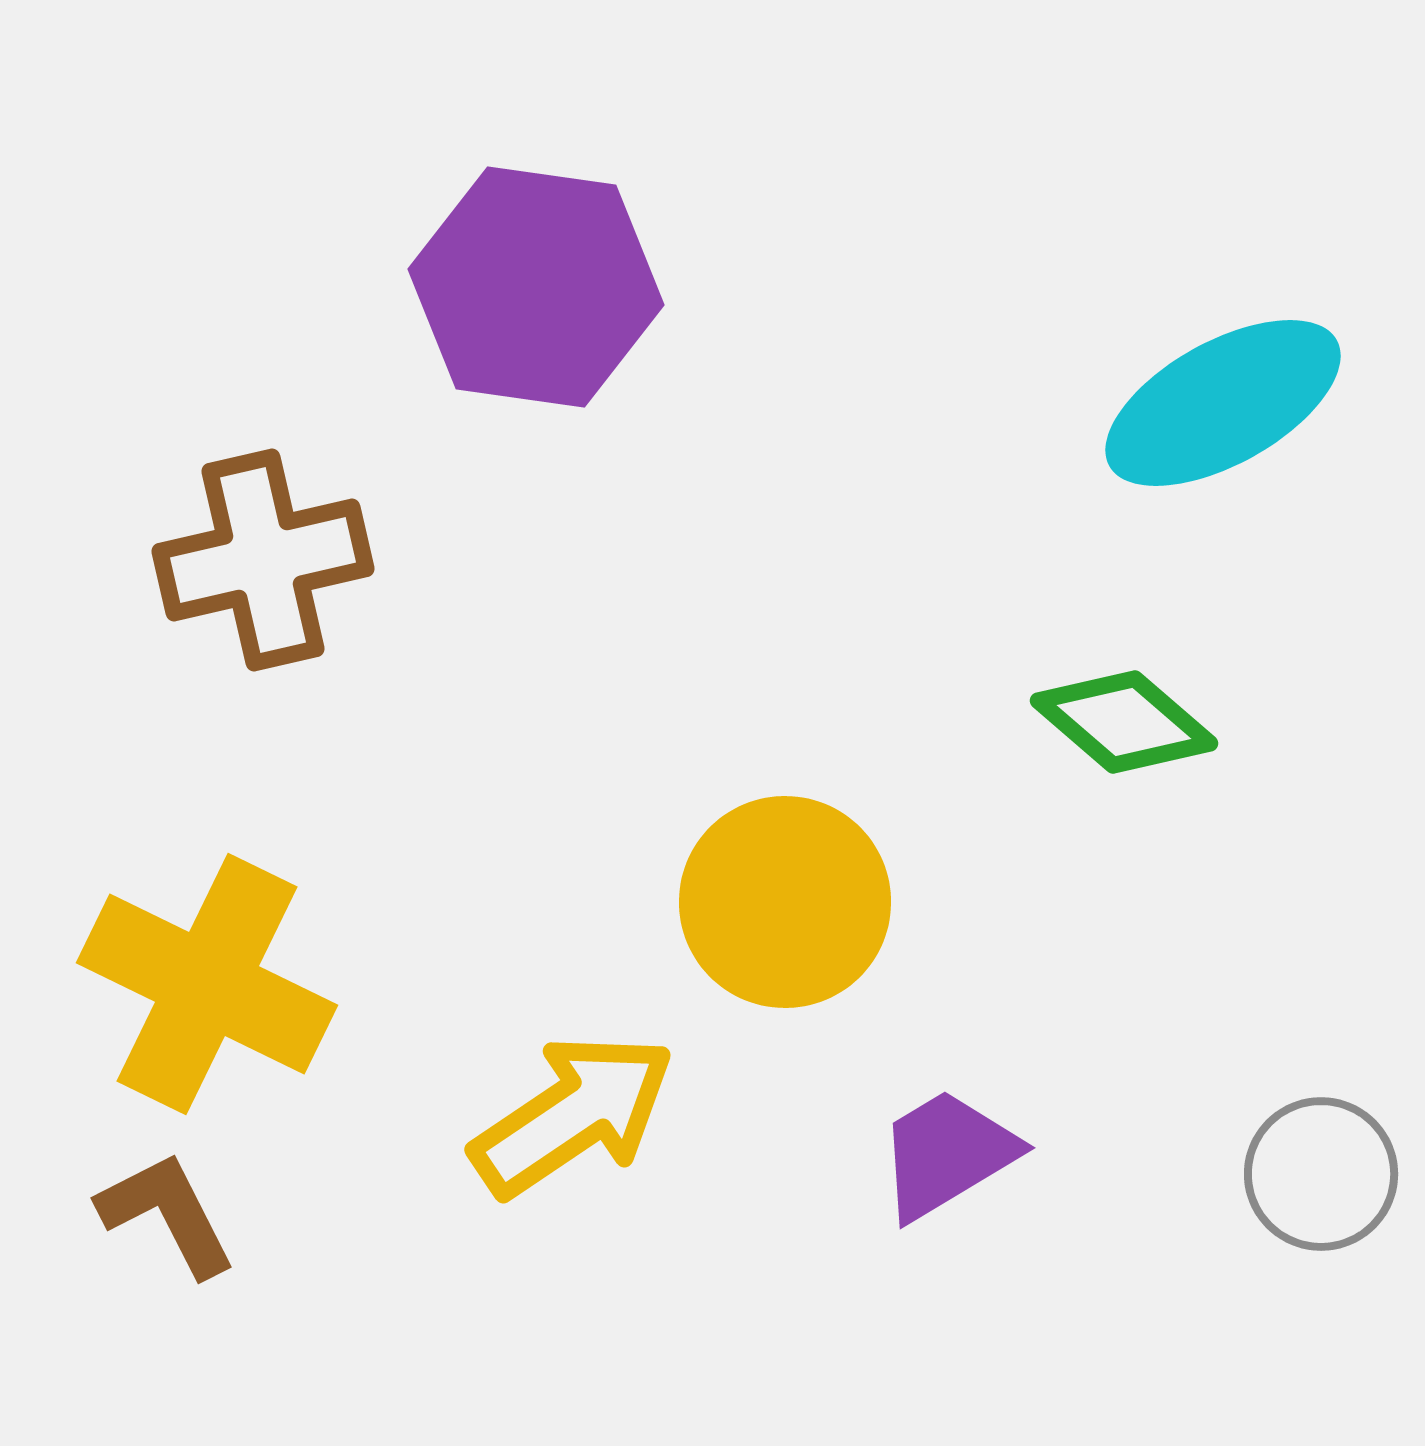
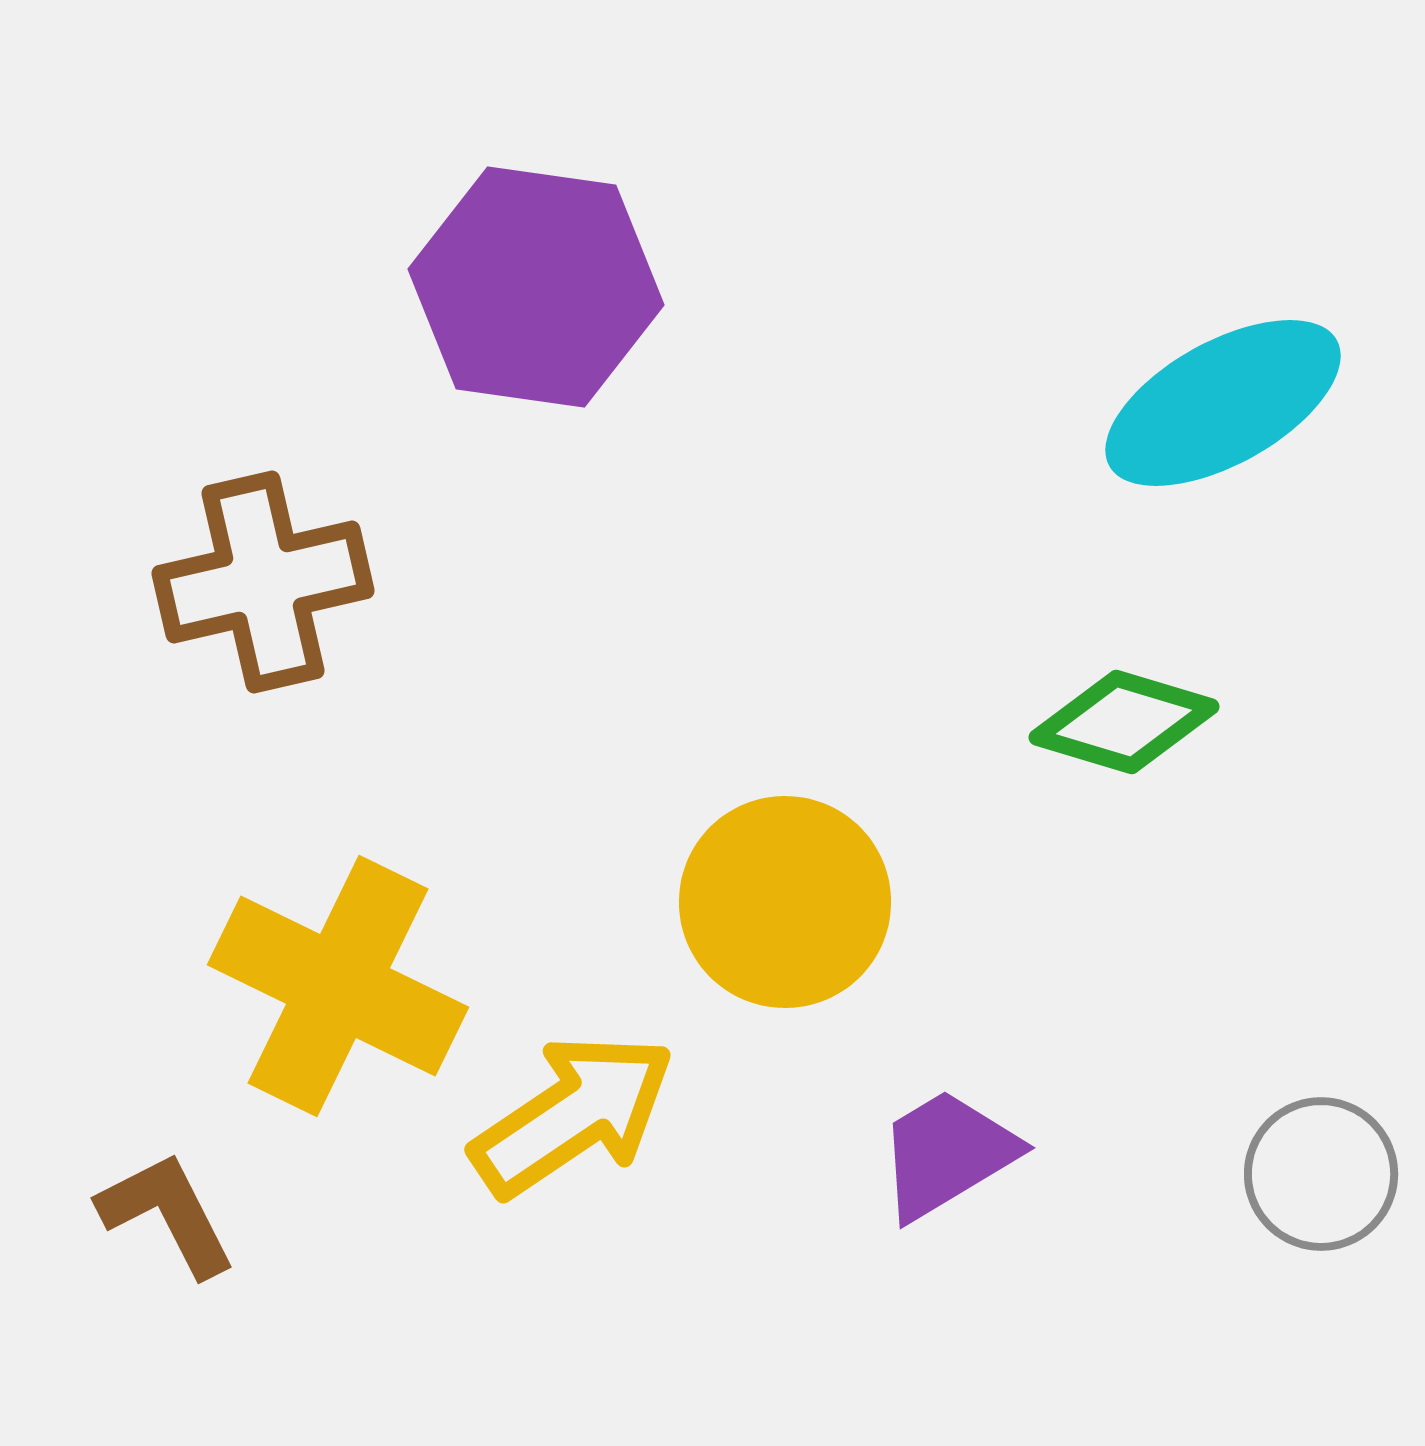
brown cross: moved 22 px down
green diamond: rotated 24 degrees counterclockwise
yellow cross: moved 131 px right, 2 px down
